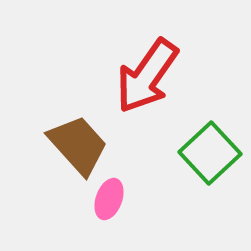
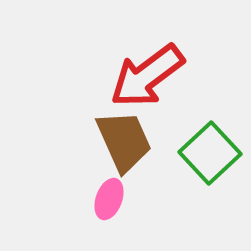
red arrow: rotated 18 degrees clockwise
brown trapezoid: moved 46 px right, 4 px up; rotated 18 degrees clockwise
